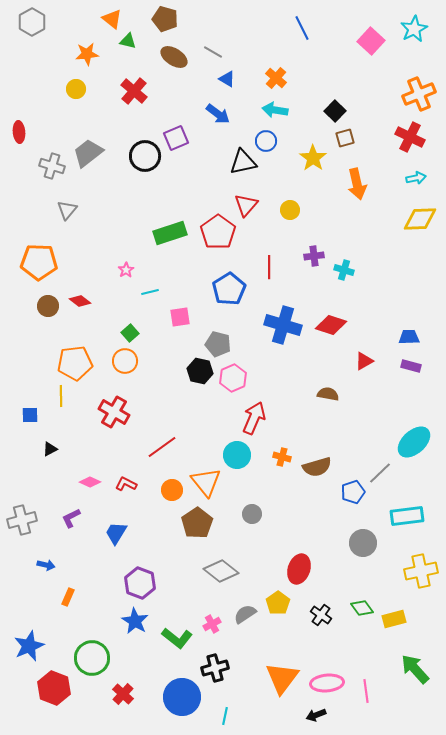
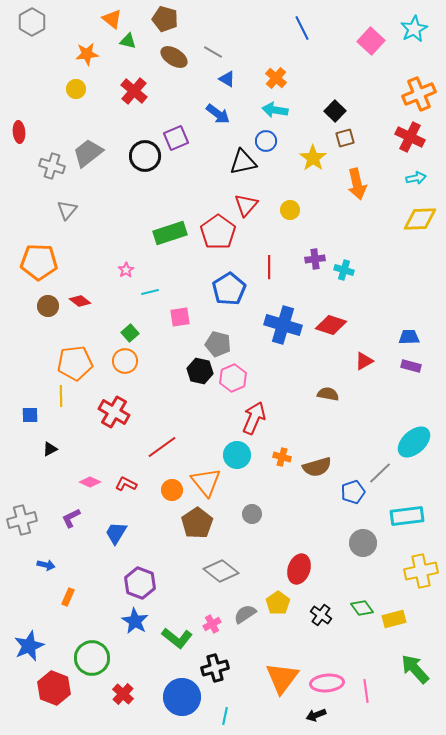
purple cross at (314, 256): moved 1 px right, 3 px down
